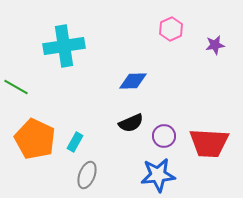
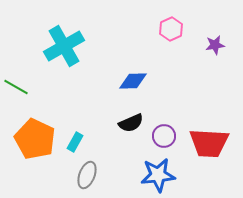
cyan cross: rotated 21 degrees counterclockwise
